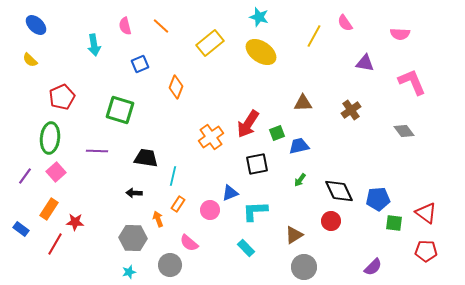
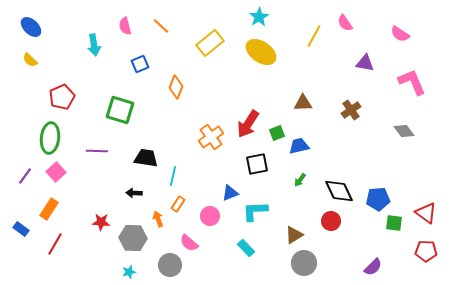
cyan star at (259, 17): rotated 24 degrees clockwise
blue ellipse at (36, 25): moved 5 px left, 2 px down
pink semicircle at (400, 34): rotated 30 degrees clockwise
pink circle at (210, 210): moved 6 px down
red star at (75, 222): moved 26 px right
gray circle at (304, 267): moved 4 px up
